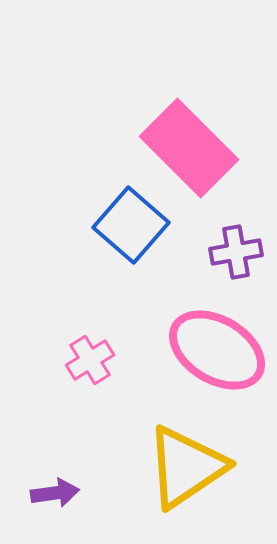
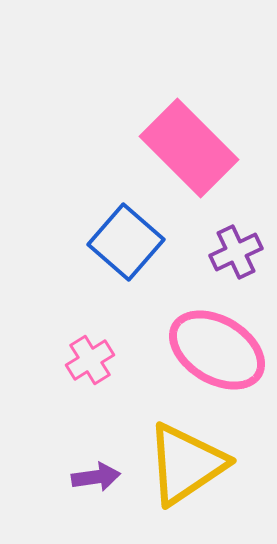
blue square: moved 5 px left, 17 px down
purple cross: rotated 15 degrees counterclockwise
yellow triangle: moved 3 px up
purple arrow: moved 41 px right, 16 px up
